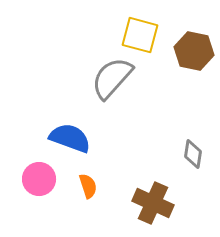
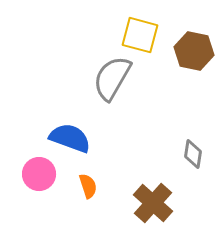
gray semicircle: rotated 12 degrees counterclockwise
pink circle: moved 5 px up
brown cross: rotated 18 degrees clockwise
